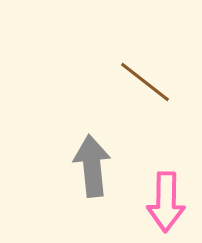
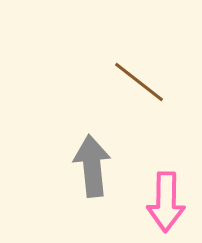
brown line: moved 6 px left
